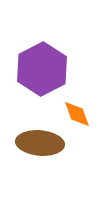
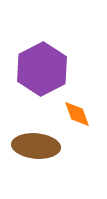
brown ellipse: moved 4 px left, 3 px down
